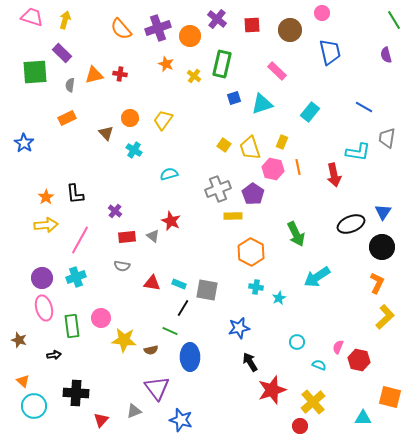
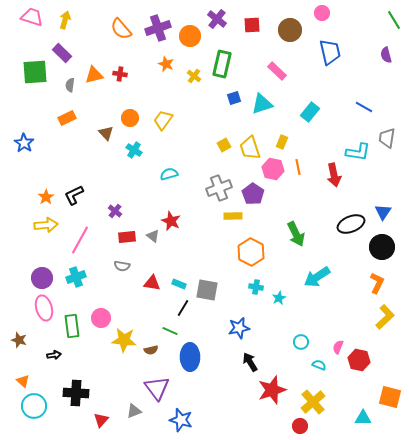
yellow square at (224, 145): rotated 24 degrees clockwise
gray cross at (218, 189): moved 1 px right, 1 px up
black L-shape at (75, 194): moved 1 px left, 1 px down; rotated 70 degrees clockwise
cyan circle at (297, 342): moved 4 px right
